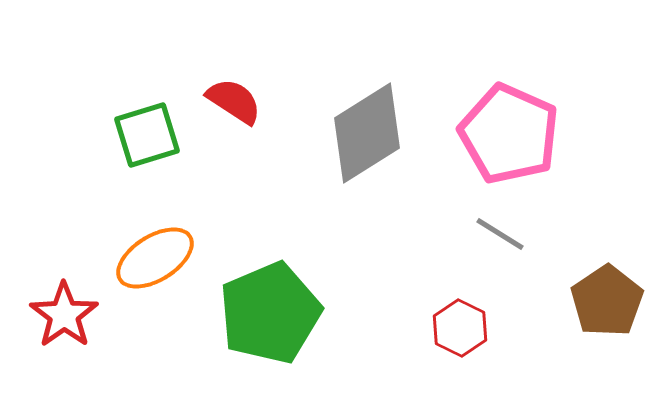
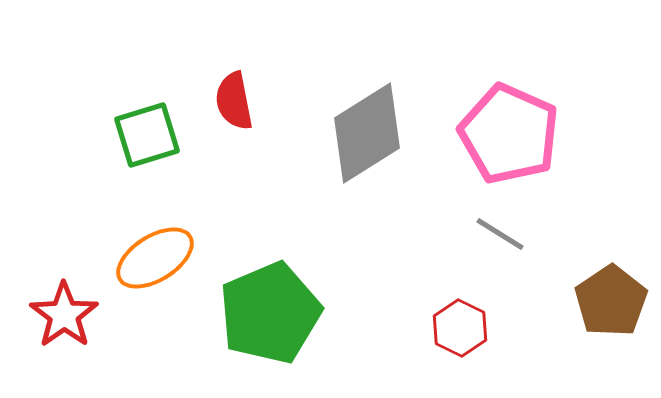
red semicircle: rotated 134 degrees counterclockwise
brown pentagon: moved 4 px right
